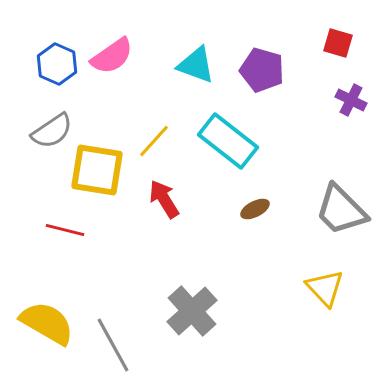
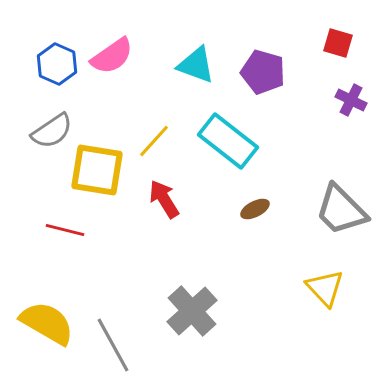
purple pentagon: moved 1 px right, 2 px down
